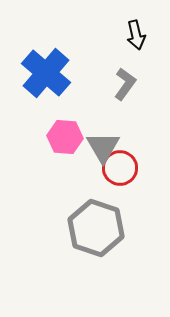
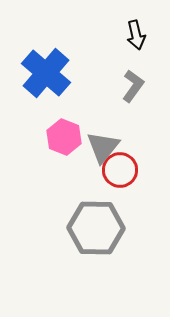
gray L-shape: moved 8 px right, 2 px down
pink hexagon: moved 1 px left; rotated 16 degrees clockwise
gray triangle: rotated 9 degrees clockwise
red circle: moved 2 px down
gray hexagon: rotated 18 degrees counterclockwise
